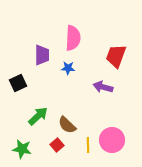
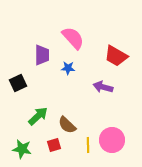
pink semicircle: rotated 45 degrees counterclockwise
red trapezoid: rotated 80 degrees counterclockwise
red square: moved 3 px left; rotated 24 degrees clockwise
